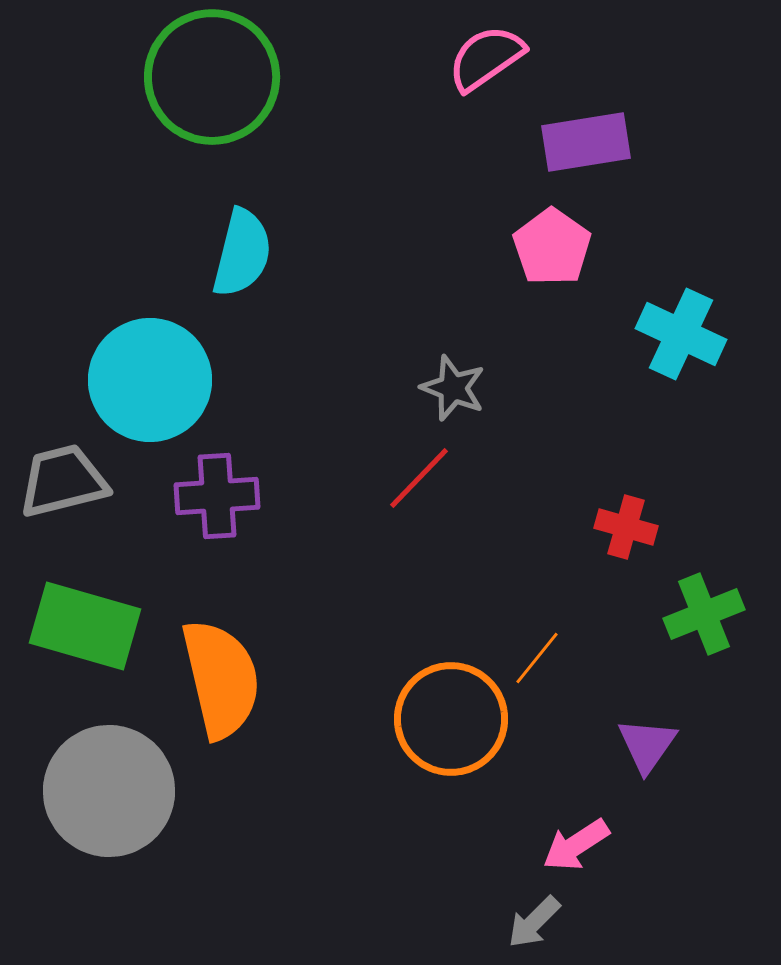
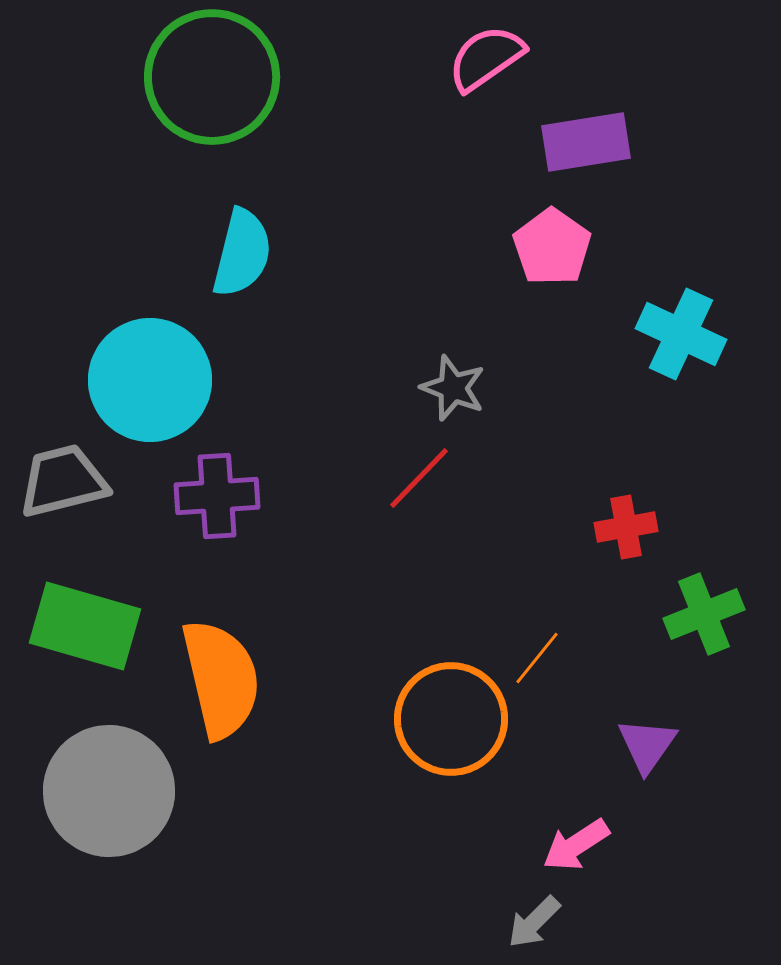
red cross: rotated 26 degrees counterclockwise
